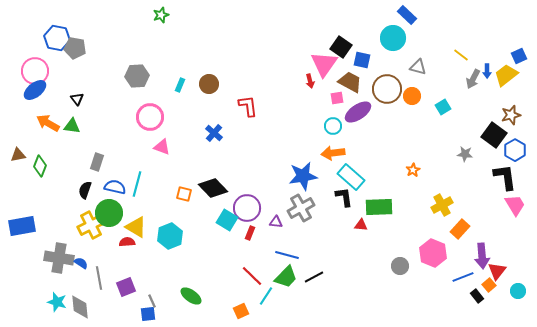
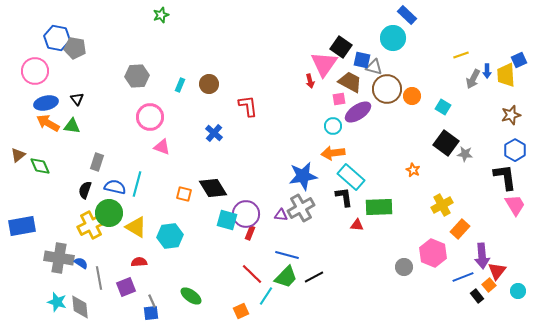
yellow line at (461, 55): rotated 56 degrees counterclockwise
blue square at (519, 56): moved 4 px down
gray triangle at (418, 67): moved 44 px left
yellow trapezoid at (506, 75): rotated 55 degrees counterclockwise
blue ellipse at (35, 90): moved 11 px right, 13 px down; rotated 25 degrees clockwise
pink square at (337, 98): moved 2 px right, 1 px down
cyan square at (443, 107): rotated 28 degrees counterclockwise
black square at (494, 135): moved 48 px left, 8 px down
brown triangle at (18, 155): rotated 28 degrees counterclockwise
green diamond at (40, 166): rotated 45 degrees counterclockwise
orange star at (413, 170): rotated 16 degrees counterclockwise
black diamond at (213, 188): rotated 12 degrees clockwise
purple circle at (247, 208): moved 1 px left, 6 px down
cyan square at (227, 220): rotated 15 degrees counterclockwise
purple triangle at (276, 222): moved 5 px right, 7 px up
red triangle at (361, 225): moved 4 px left
cyan hexagon at (170, 236): rotated 15 degrees clockwise
red semicircle at (127, 242): moved 12 px right, 20 px down
gray circle at (400, 266): moved 4 px right, 1 px down
red line at (252, 276): moved 2 px up
blue square at (148, 314): moved 3 px right, 1 px up
